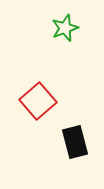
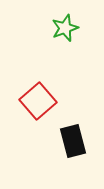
black rectangle: moved 2 px left, 1 px up
